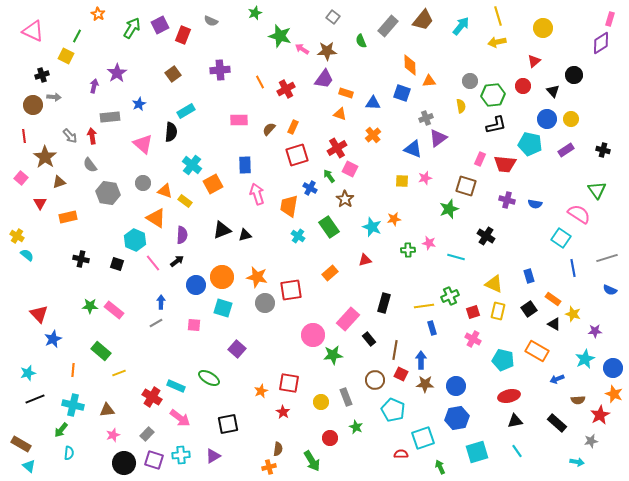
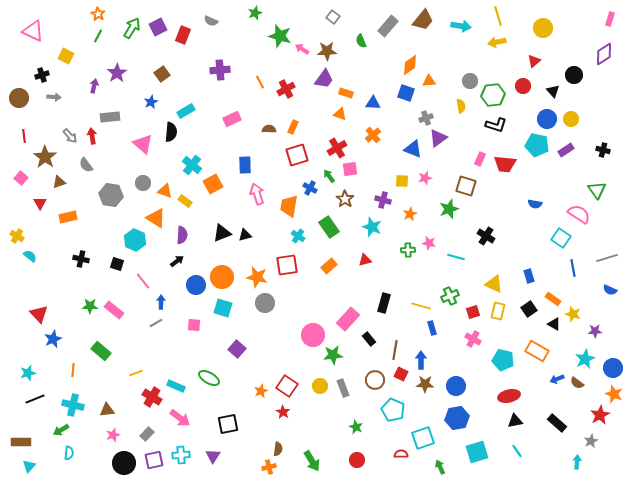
purple square at (160, 25): moved 2 px left, 2 px down
cyan arrow at (461, 26): rotated 60 degrees clockwise
green line at (77, 36): moved 21 px right
purple diamond at (601, 43): moved 3 px right, 11 px down
orange diamond at (410, 65): rotated 55 degrees clockwise
brown square at (173, 74): moved 11 px left
blue square at (402, 93): moved 4 px right
blue star at (139, 104): moved 12 px right, 2 px up
brown circle at (33, 105): moved 14 px left, 7 px up
pink rectangle at (239, 120): moved 7 px left, 1 px up; rotated 24 degrees counterclockwise
black L-shape at (496, 125): rotated 30 degrees clockwise
brown semicircle at (269, 129): rotated 48 degrees clockwise
cyan pentagon at (530, 144): moved 7 px right, 1 px down
gray semicircle at (90, 165): moved 4 px left
pink square at (350, 169): rotated 35 degrees counterclockwise
gray hexagon at (108, 193): moved 3 px right, 2 px down
purple cross at (507, 200): moved 124 px left
orange star at (394, 219): moved 16 px right, 5 px up; rotated 16 degrees counterclockwise
black triangle at (222, 230): moved 3 px down
cyan semicircle at (27, 255): moved 3 px right, 1 px down
pink line at (153, 263): moved 10 px left, 18 px down
orange rectangle at (330, 273): moved 1 px left, 7 px up
red square at (291, 290): moved 4 px left, 25 px up
yellow line at (424, 306): moved 3 px left; rotated 24 degrees clockwise
yellow line at (119, 373): moved 17 px right
red square at (289, 383): moved 2 px left, 3 px down; rotated 25 degrees clockwise
gray rectangle at (346, 397): moved 3 px left, 9 px up
brown semicircle at (578, 400): moved 1 px left, 17 px up; rotated 40 degrees clockwise
yellow circle at (321, 402): moved 1 px left, 16 px up
green arrow at (61, 430): rotated 21 degrees clockwise
red circle at (330, 438): moved 27 px right, 22 px down
gray star at (591, 441): rotated 16 degrees counterclockwise
brown rectangle at (21, 444): moved 2 px up; rotated 30 degrees counterclockwise
purple triangle at (213, 456): rotated 28 degrees counterclockwise
purple square at (154, 460): rotated 30 degrees counterclockwise
cyan arrow at (577, 462): rotated 96 degrees counterclockwise
cyan triangle at (29, 466): rotated 32 degrees clockwise
